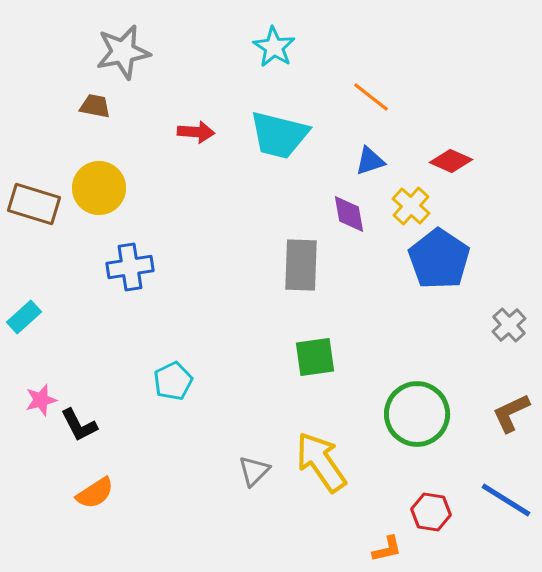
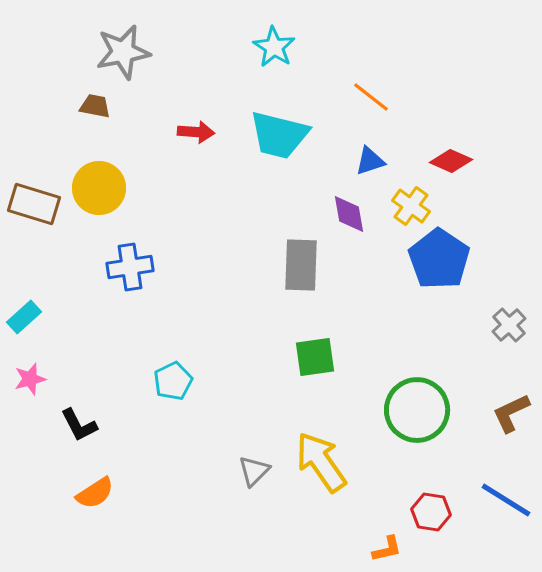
yellow cross: rotated 6 degrees counterclockwise
pink star: moved 11 px left, 21 px up
green circle: moved 4 px up
